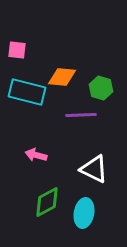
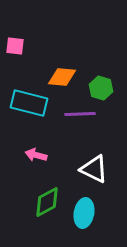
pink square: moved 2 px left, 4 px up
cyan rectangle: moved 2 px right, 11 px down
purple line: moved 1 px left, 1 px up
